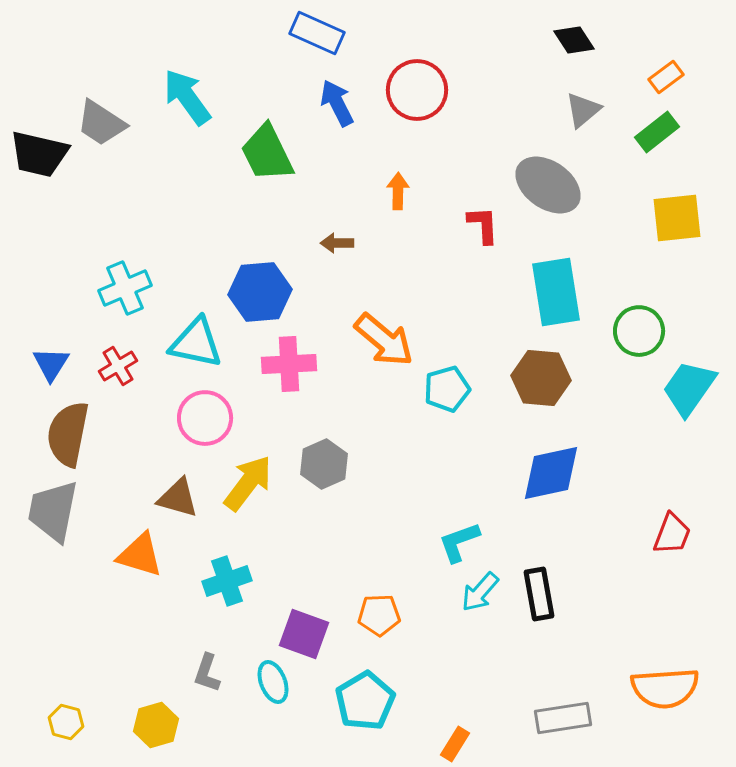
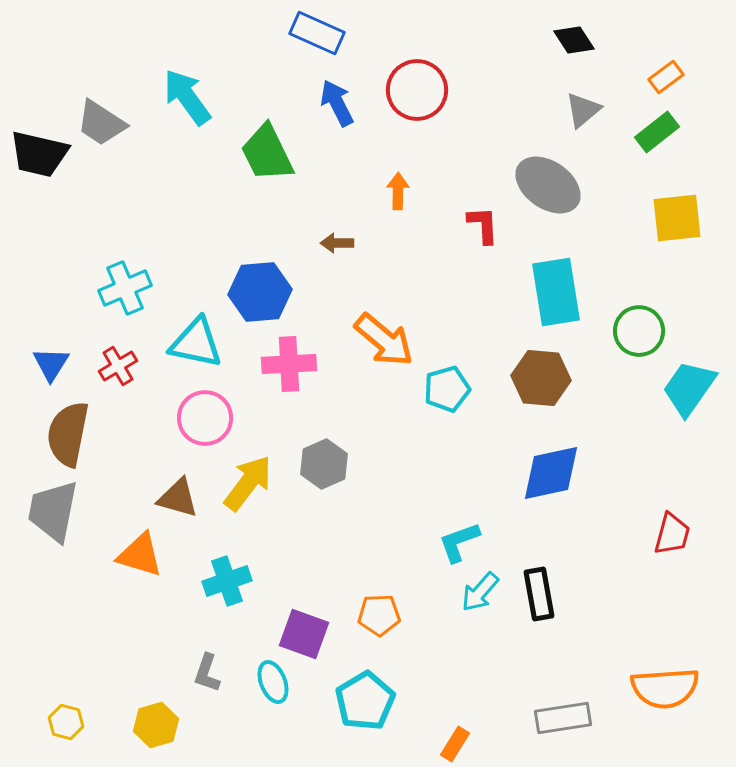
red trapezoid at (672, 534): rotated 6 degrees counterclockwise
